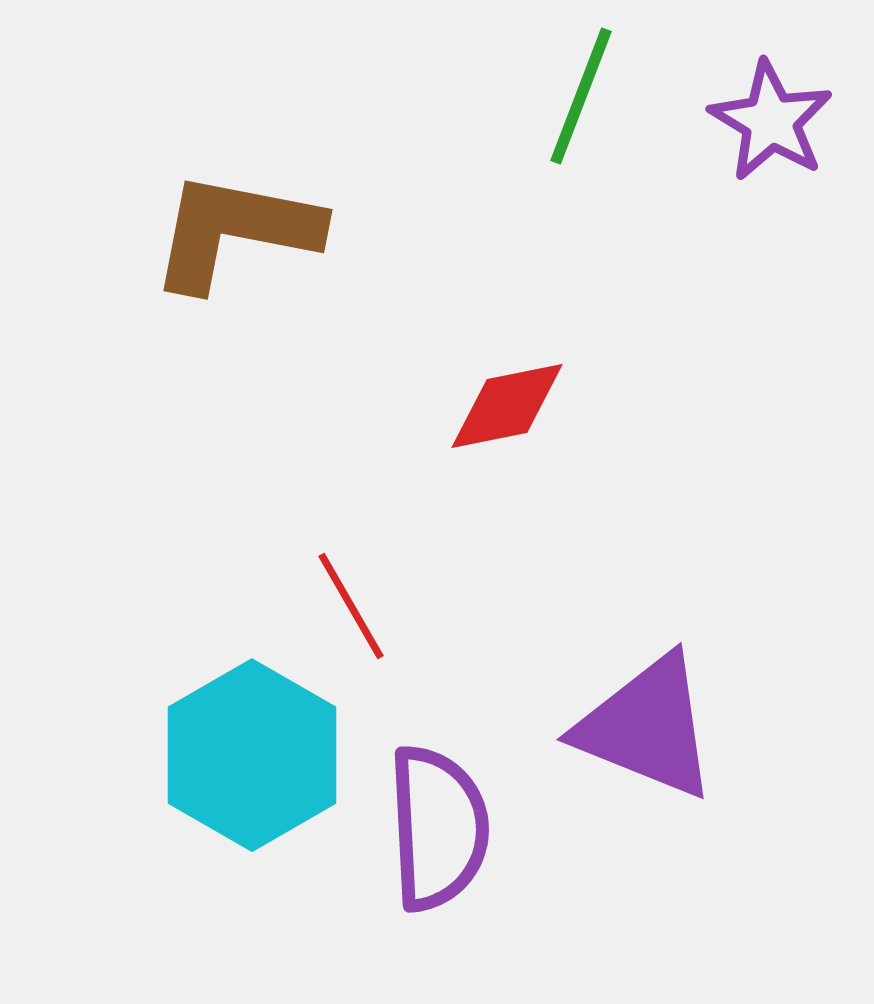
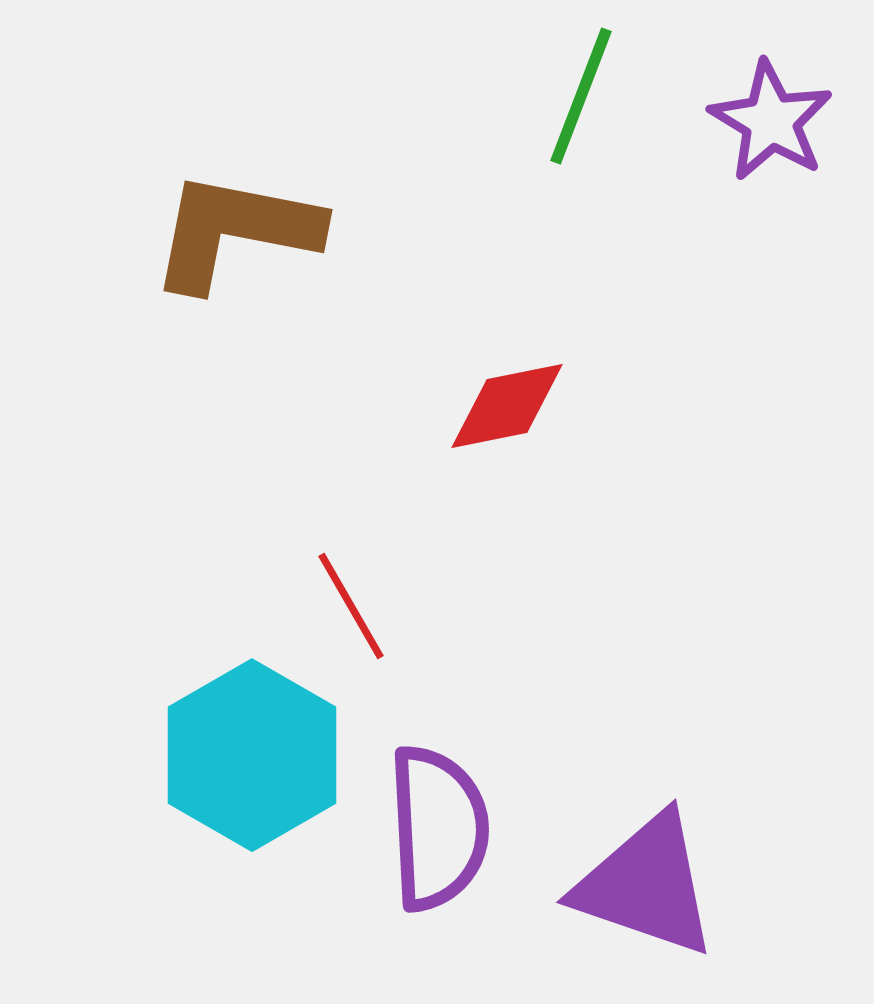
purple triangle: moved 1 px left, 158 px down; rotated 3 degrees counterclockwise
